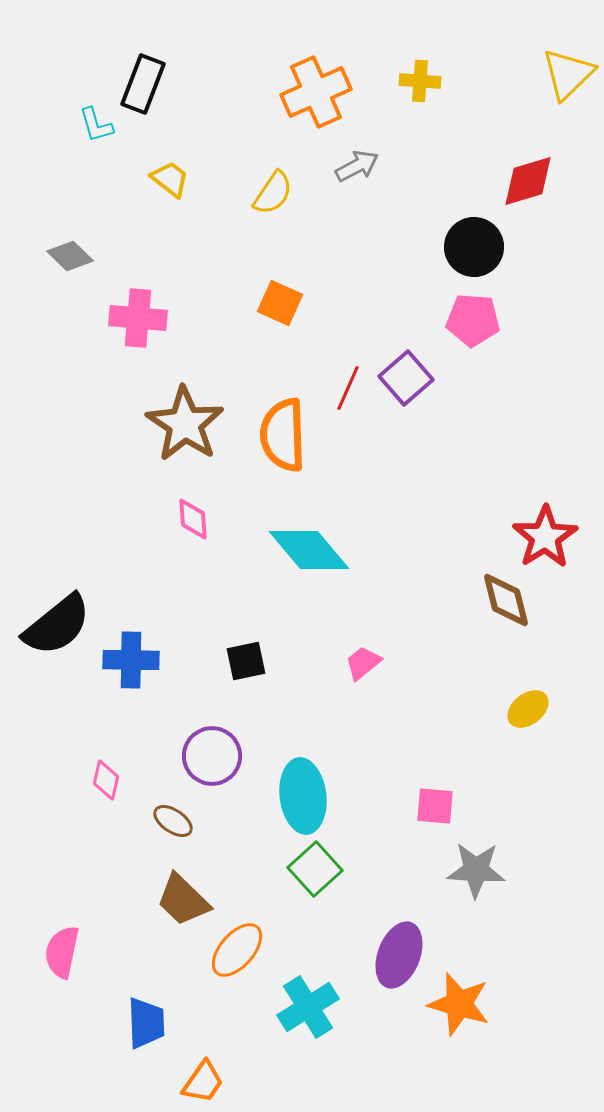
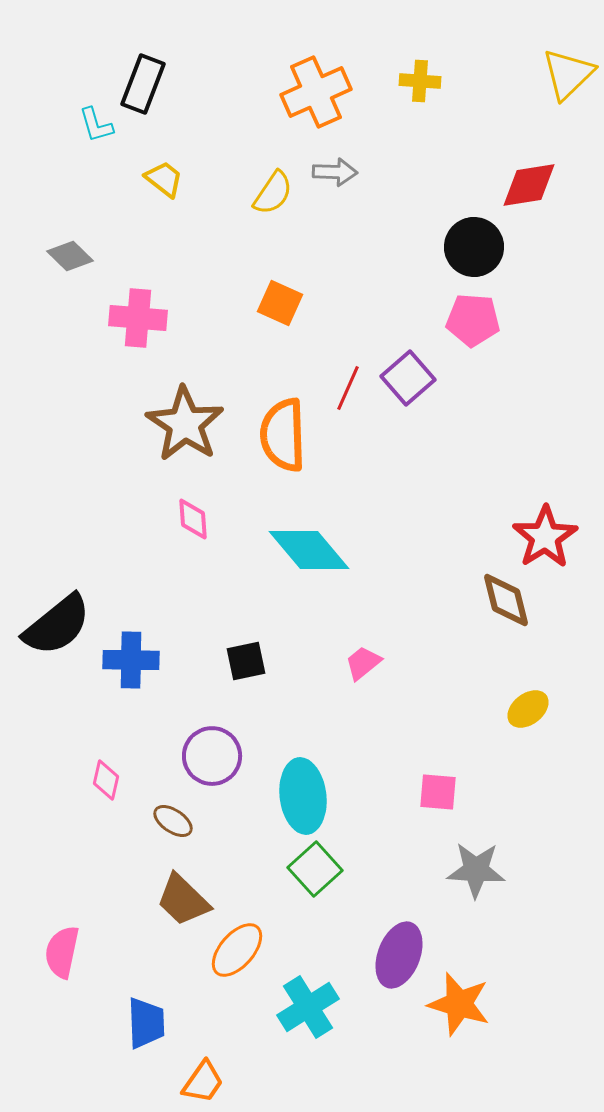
gray arrow at (357, 166): moved 22 px left, 6 px down; rotated 30 degrees clockwise
yellow trapezoid at (170, 179): moved 6 px left
red diamond at (528, 181): moved 1 px right, 4 px down; rotated 8 degrees clockwise
purple square at (406, 378): moved 2 px right
pink square at (435, 806): moved 3 px right, 14 px up
